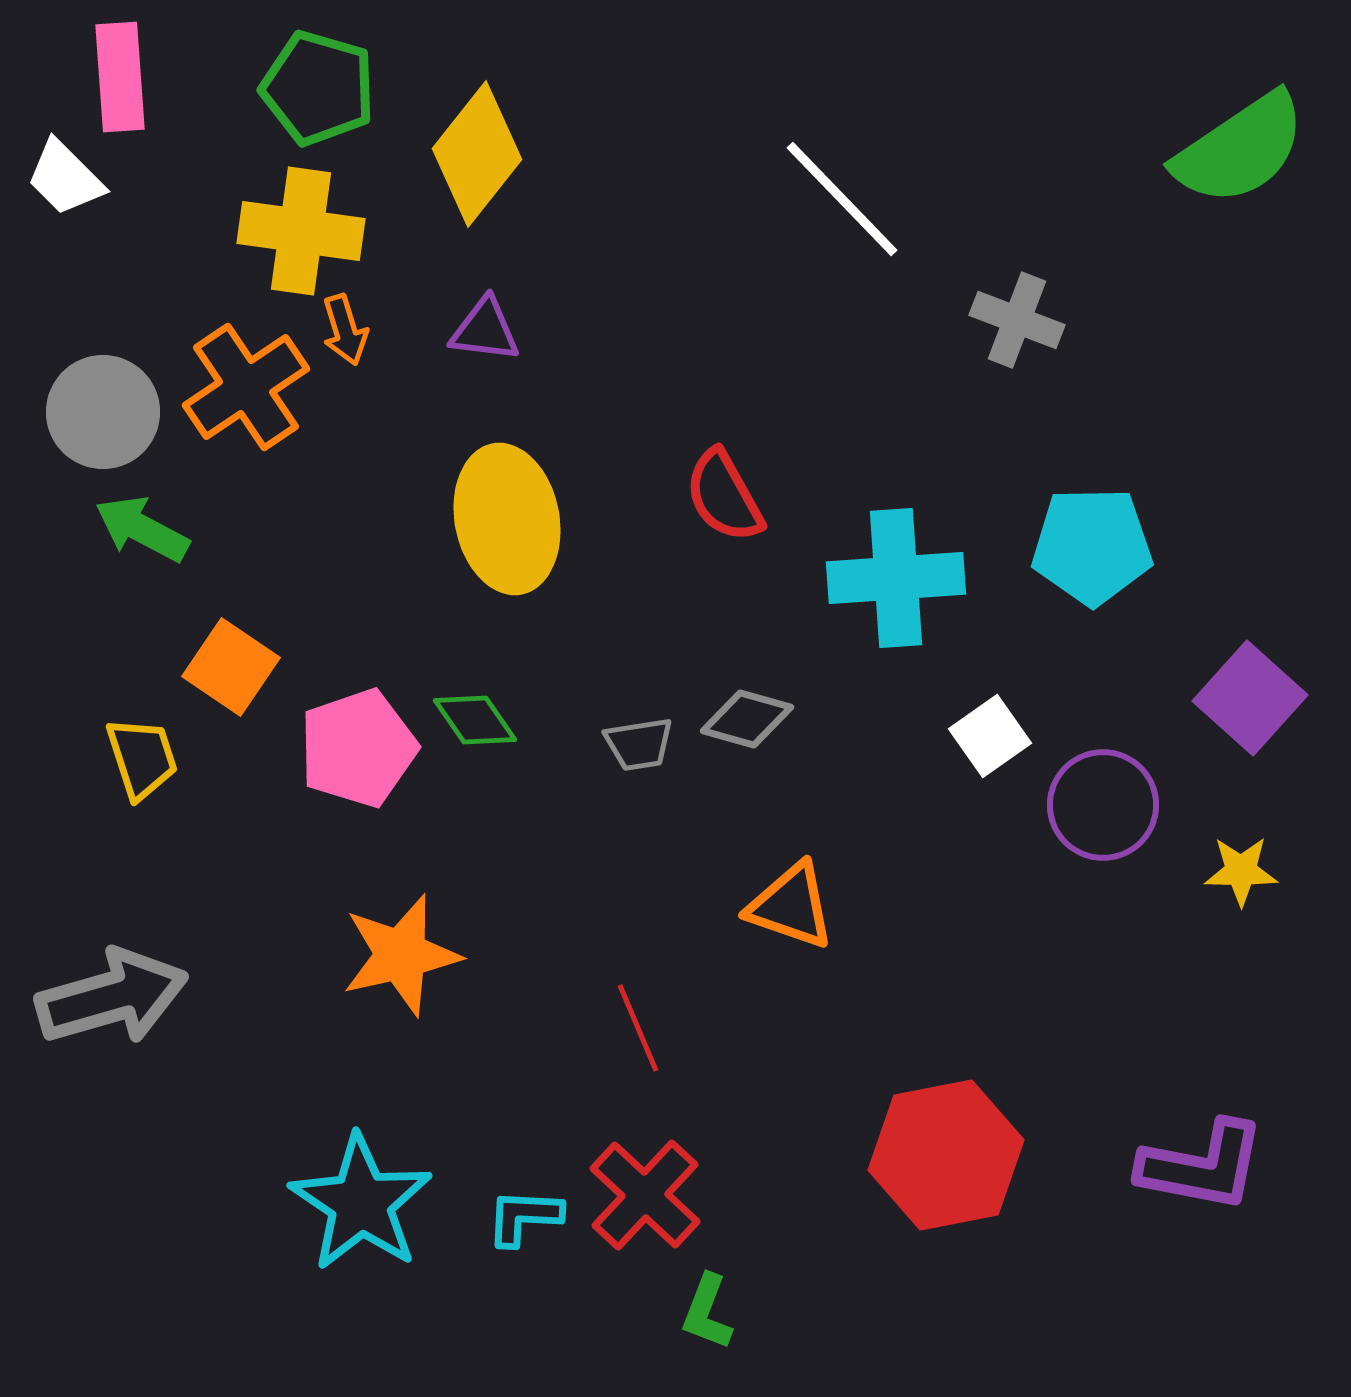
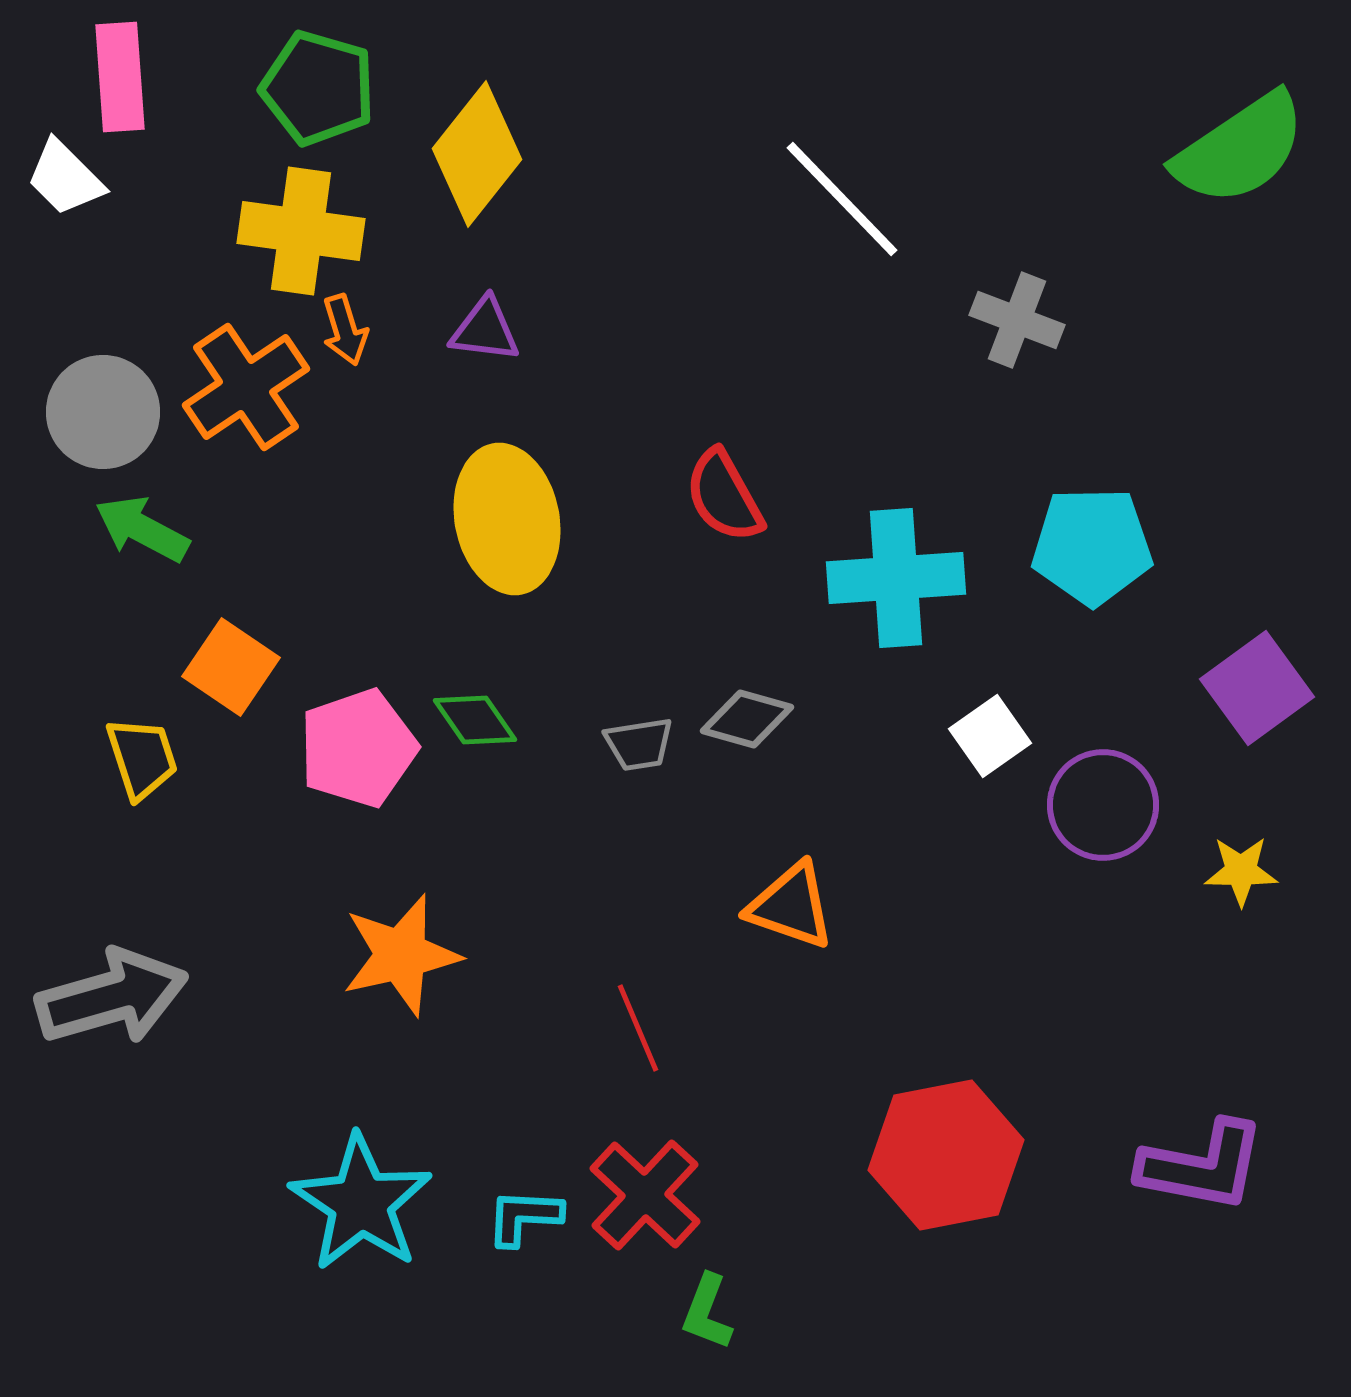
purple square: moved 7 px right, 10 px up; rotated 12 degrees clockwise
